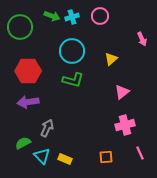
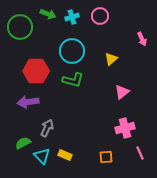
green arrow: moved 4 px left, 2 px up
red hexagon: moved 8 px right
pink cross: moved 3 px down
yellow rectangle: moved 4 px up
